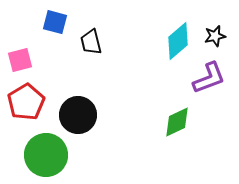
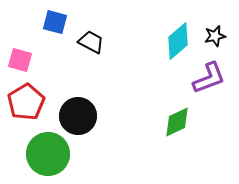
black trapezoid: rotated 132 degrees clockwise
pink square: rotated 30 degrees clockwise
black circle: moved 1 px down
green circle: moved 2 px right, 1 px up
